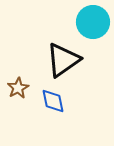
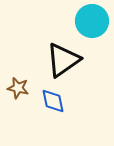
cyan circle: moved 1 px left, 1 px up
brown star: rotated 30 degrees counterclockwise
